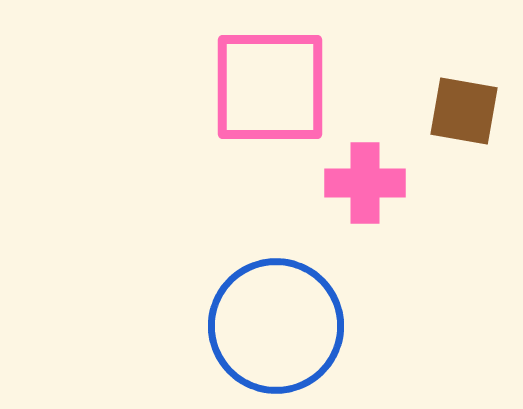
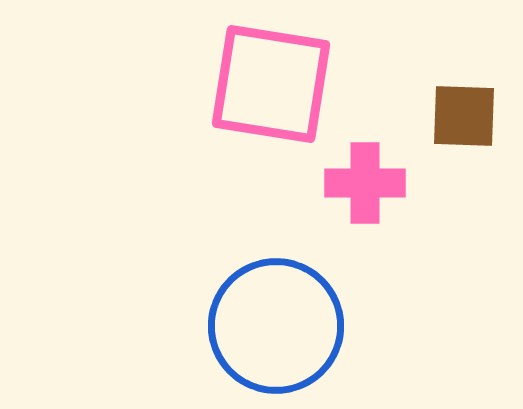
pink square: moved 1 px right, 3 px up; rotated 9 degrees clockwise
brown square: moved 5 px down; rotated 8 degrees counterclockwise
